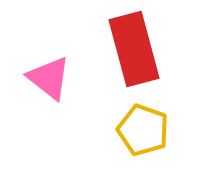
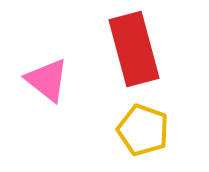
pink triangle: moved 2 px left, 2 px down
